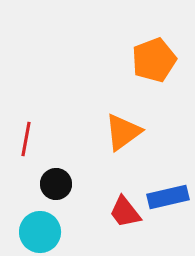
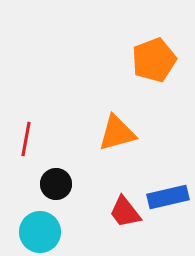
orange triangle: moved 6 px left, 1 px down; rotated 21 degrees clockwise
